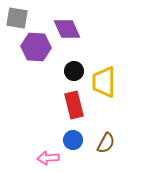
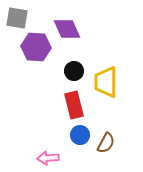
yellow trapezoid: moved 2 px right
blue circle: moved 7 px right, 5 px up
